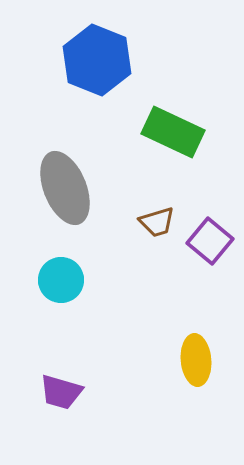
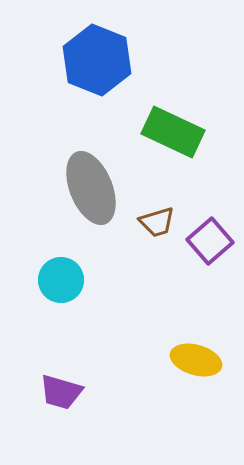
gray ellipse: moved 26 px right
purple square: rotated 9 degrees clockwise
yellow ellipse: rotated 69 degrees counterclockwise
